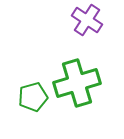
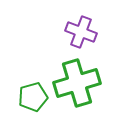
purple cross: moved 6 px left, 12 px down; rotated 12 degrees counterclockwise
